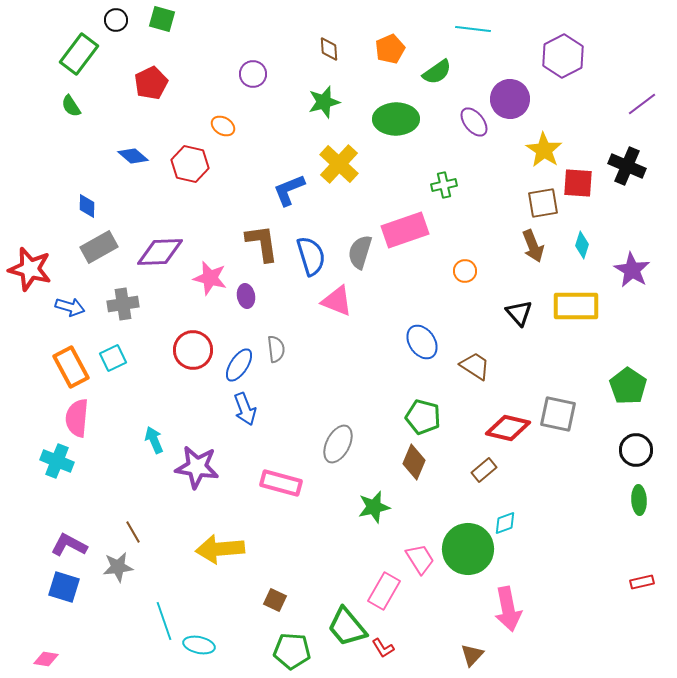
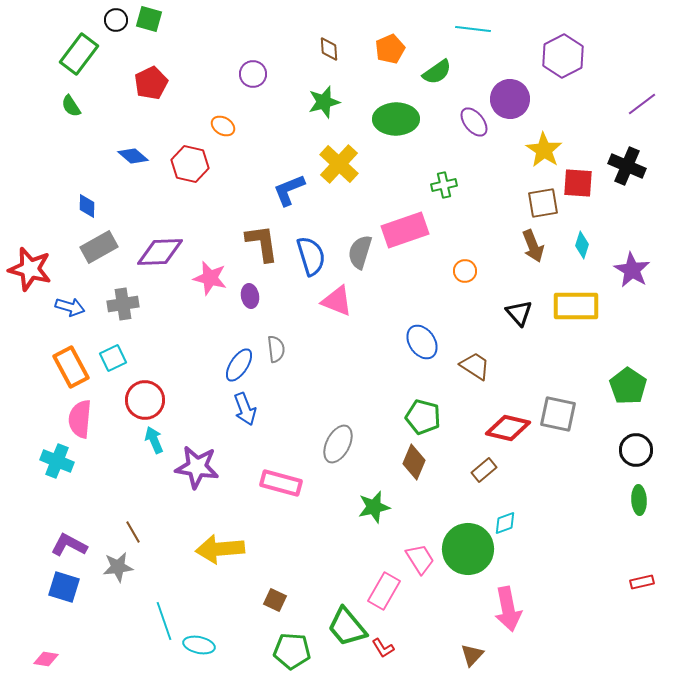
green square at (162, 19): moved 13 px left
purple ellipse at (246, 296): moved 4 px right
red circle at (193, 350): moved 48 px left, 50 px down
pink semicircle at (77, 418): moved 3 px right, 1 px down
